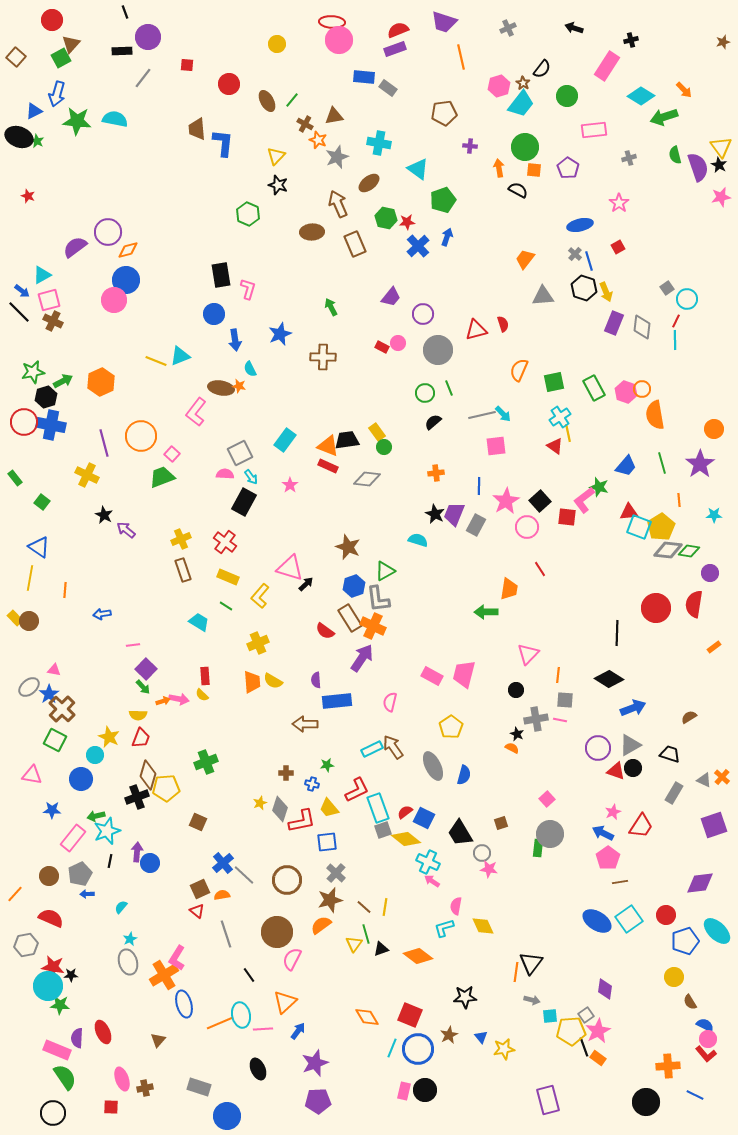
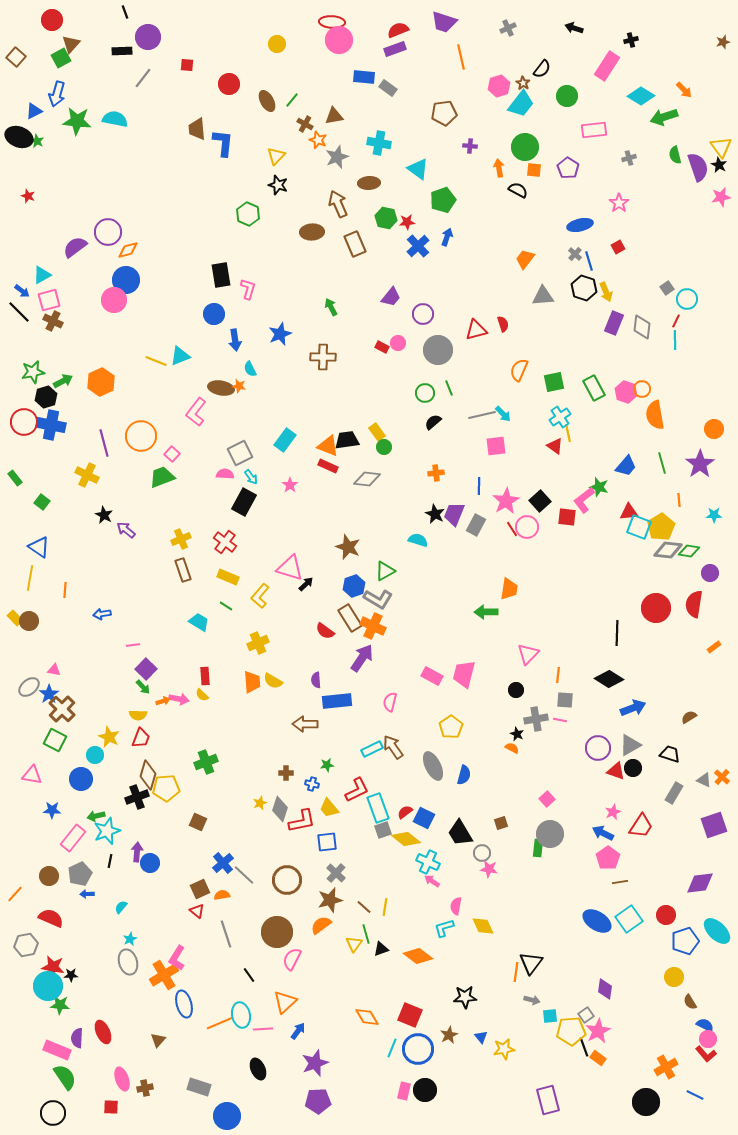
brown ellipse at (369, 183): rotated 35 degrees clockwise
red line at (540, 569): moved 28 px left, 40 px up
gray L-shape at (378, 599): rotated 52 degrees counterclockwise
orange cross at (668, 1066): moved 2 px left, 1 px down; rotated 25 degrees counterclockwise
